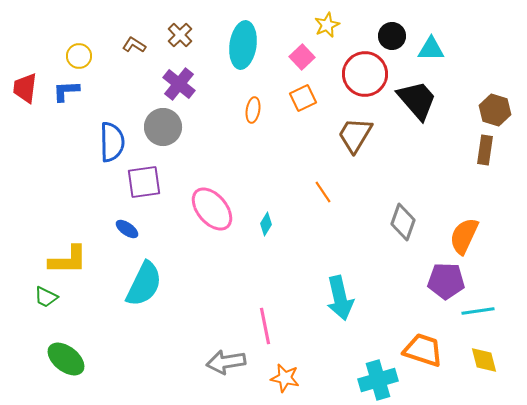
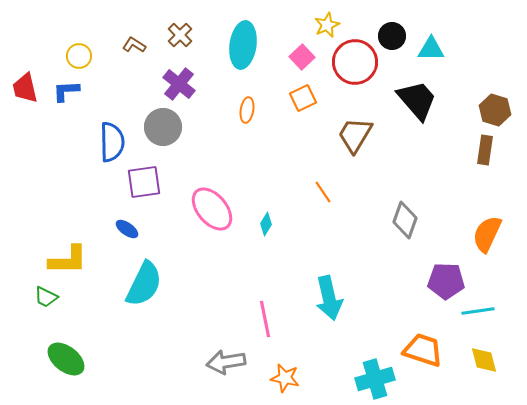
red circle: moved 10 px left, 12 px up
red trapezoid: rotated 20 degrees counterclockwise
orange ellipse: moved 6 px left
gray diamond: moved 2 px right, 2 px up
orange semicircle: moved 23 px right, 2 px up
cyan arrow: moved 11 px left
pink line: moved 7 px up
cyan cross: moved 3 px left, 1 px up
